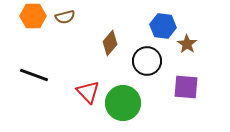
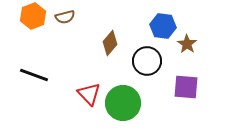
orange hexagon: rotated 20 degrees counterclockwise
red triangle: moved 1 px right, 2 px down
